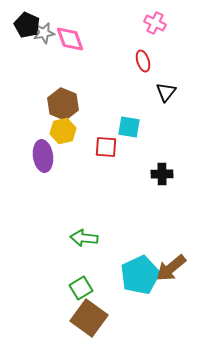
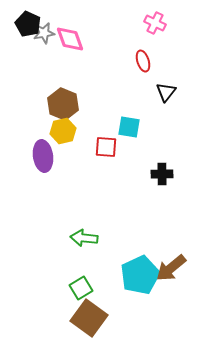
black pentagon: moved 1 px right, 1 px up
